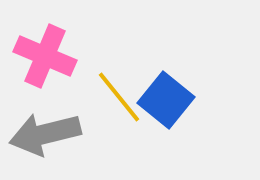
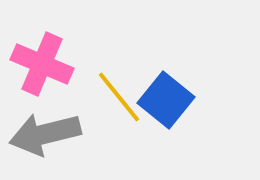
pink cross: moved 3 px left, 8 px down
